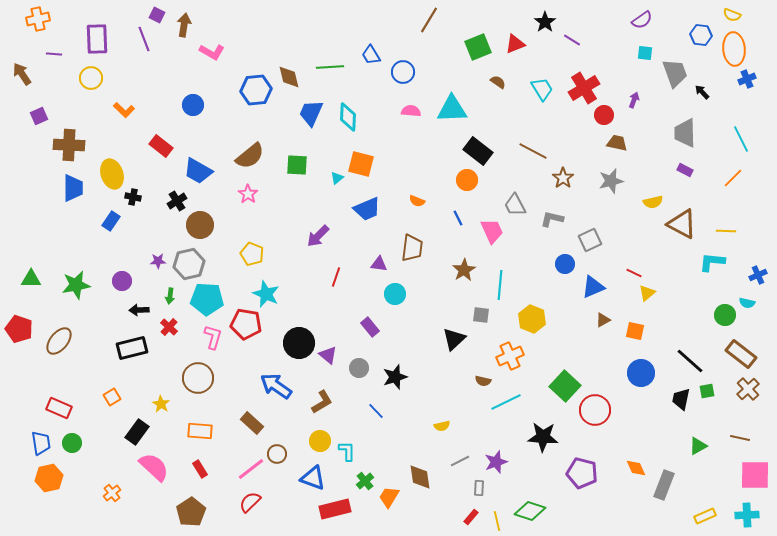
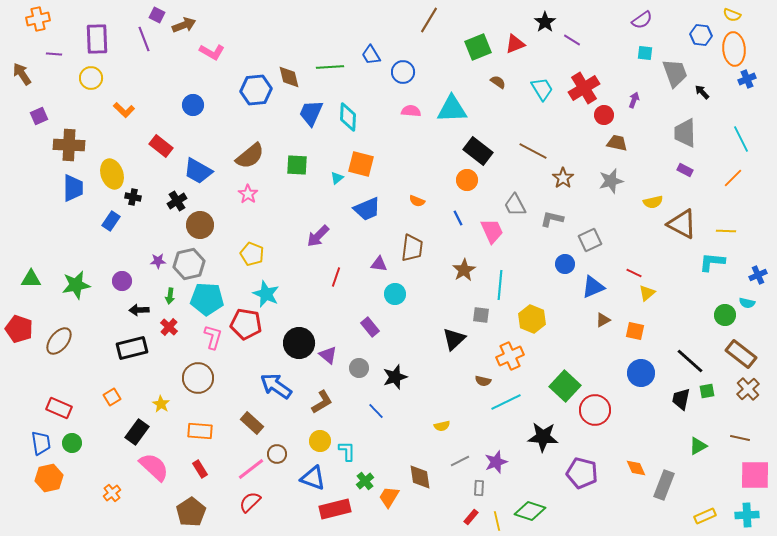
brown arrow at (184, 25): rotated 60 degrees clockwise
